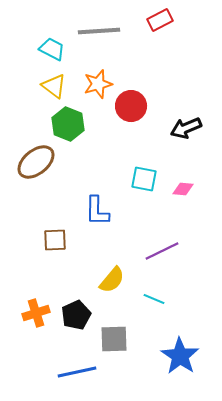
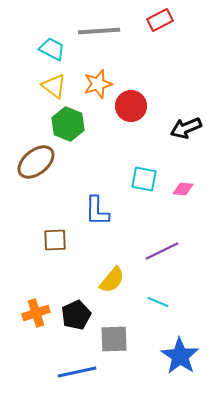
cyan line: moved 4 px right, 3 px down
